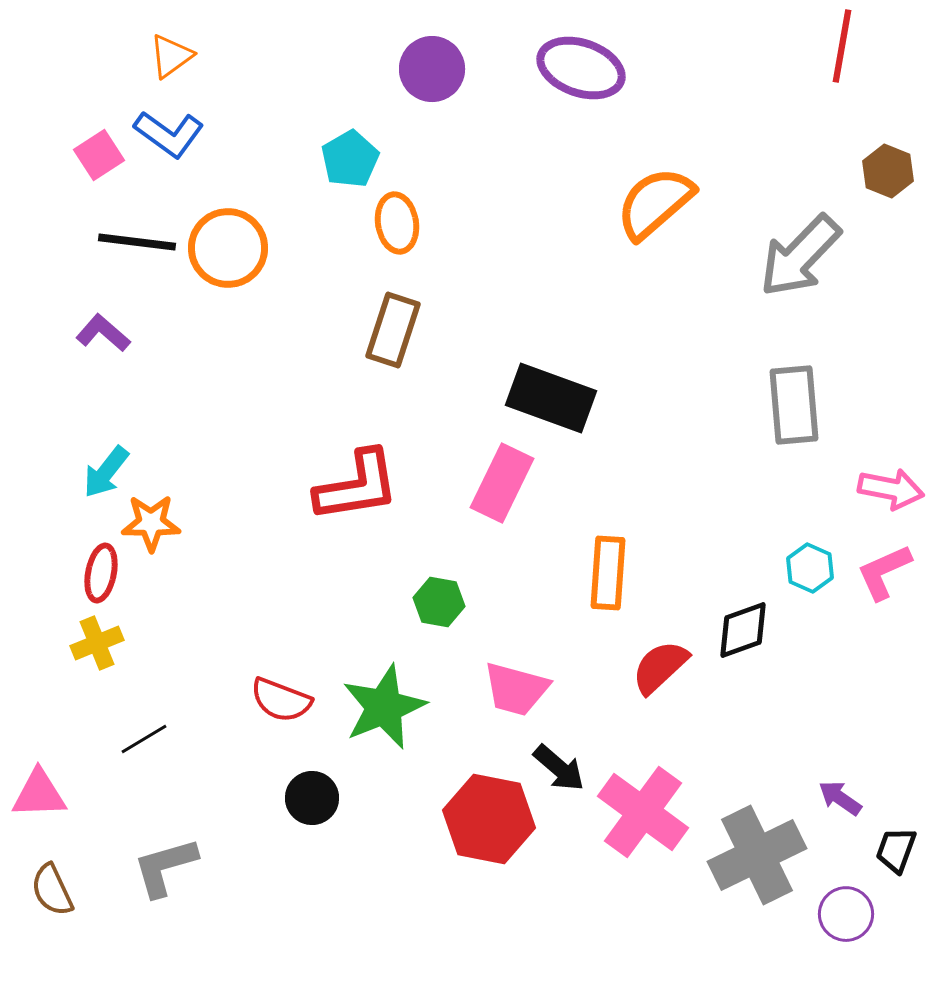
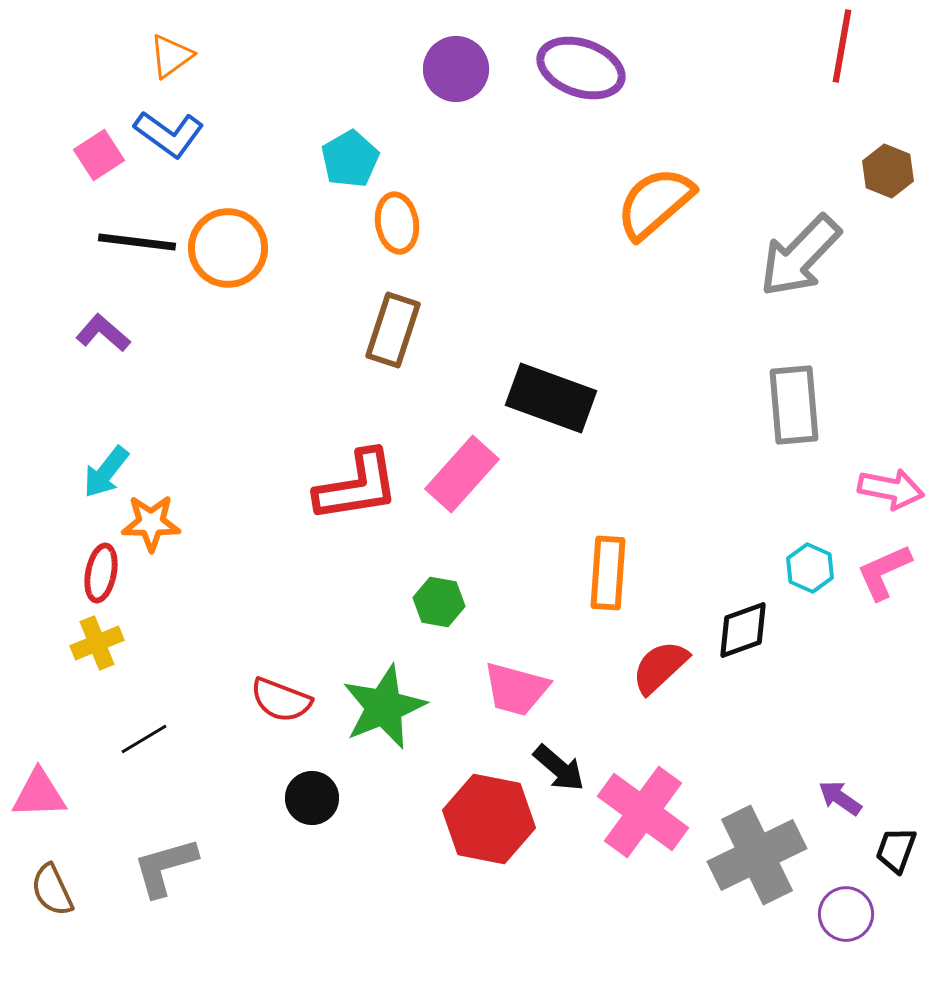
purple circle at (432, 69): moved 24 px right
pink rectangle at (502, 483): moved 40 px left, 9 px up; rotated 16 degrees clockwise
